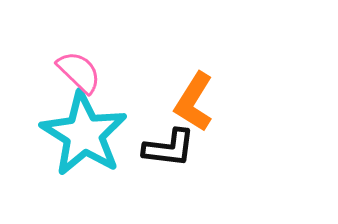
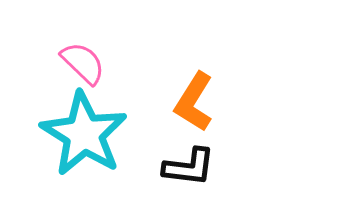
pink semicircle: moved 4 px right, 9 px up
black L-shape: moved 20 px right, 19 px down
